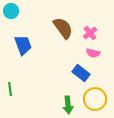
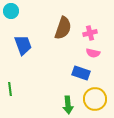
brown semicircle: rotated 55 degrees clockwise
pink cross: rotated 24 degrees clockwise
blue rectangle: rotated 18 degrees counterclockwise
